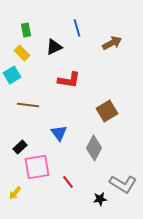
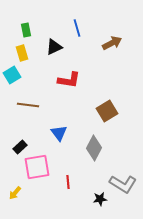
yellow rectangle: rotated 28 degrees clockwise
red line: rotated 32 degrees clockwise
